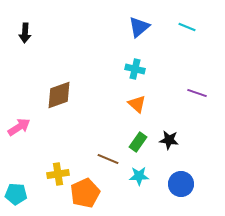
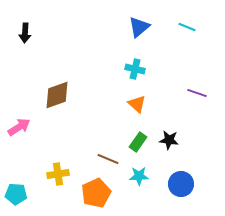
brown diamond: moved 2 px left
orange pentagon: moved 11 px right
